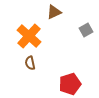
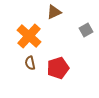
red pentagon: moved 12 px left, 16 px up
